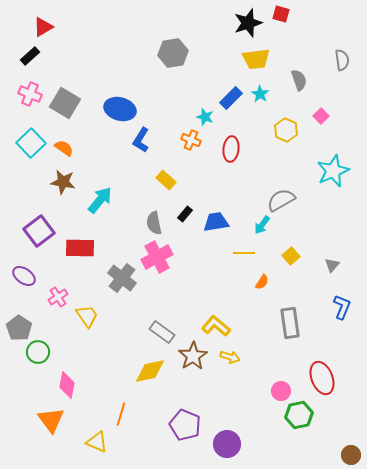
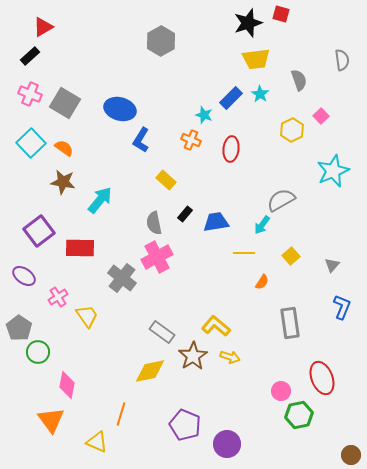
gray hexagon at (173, 53): moved 12 px left, 12 px up; rotated 20 degrees counterclockwise
cyan star at (205, 117): moved 1 px left, 2 px up
yellow hexagon at (286, 130): moved 6 px right; rotated 10 degrees clockwise
